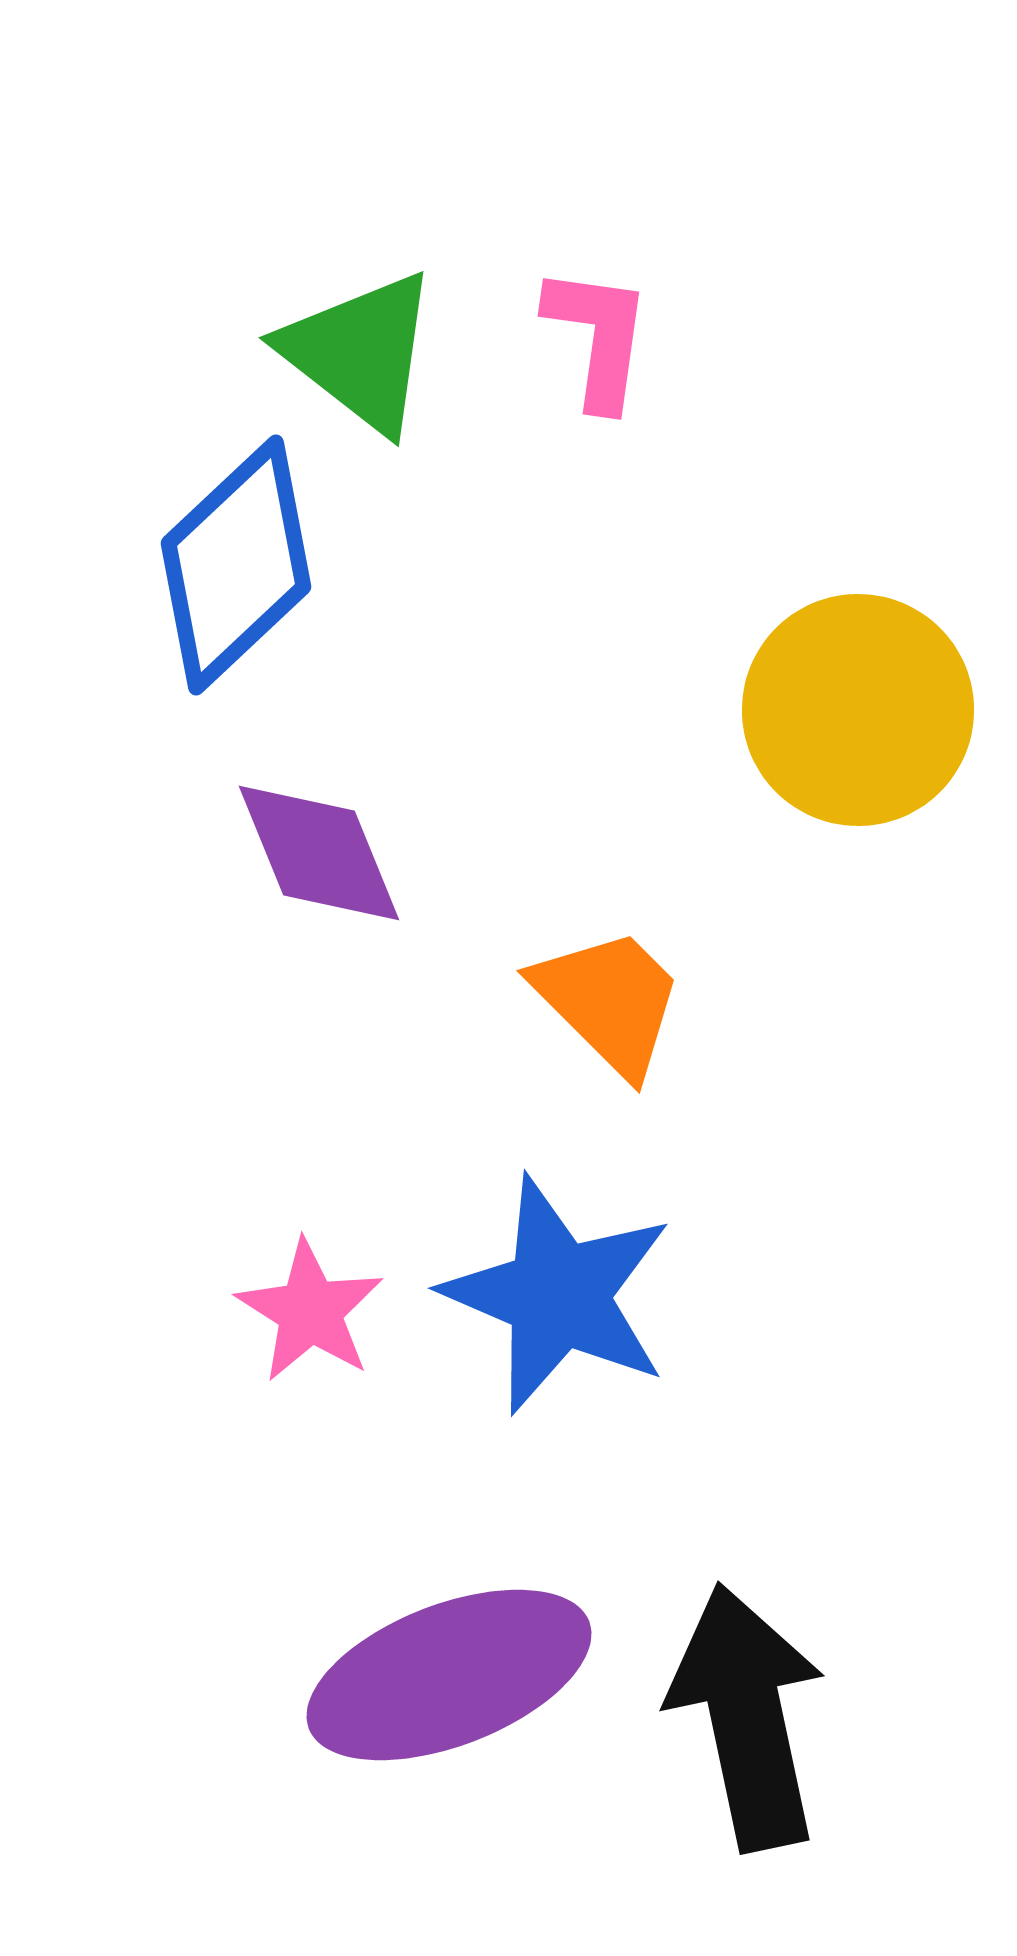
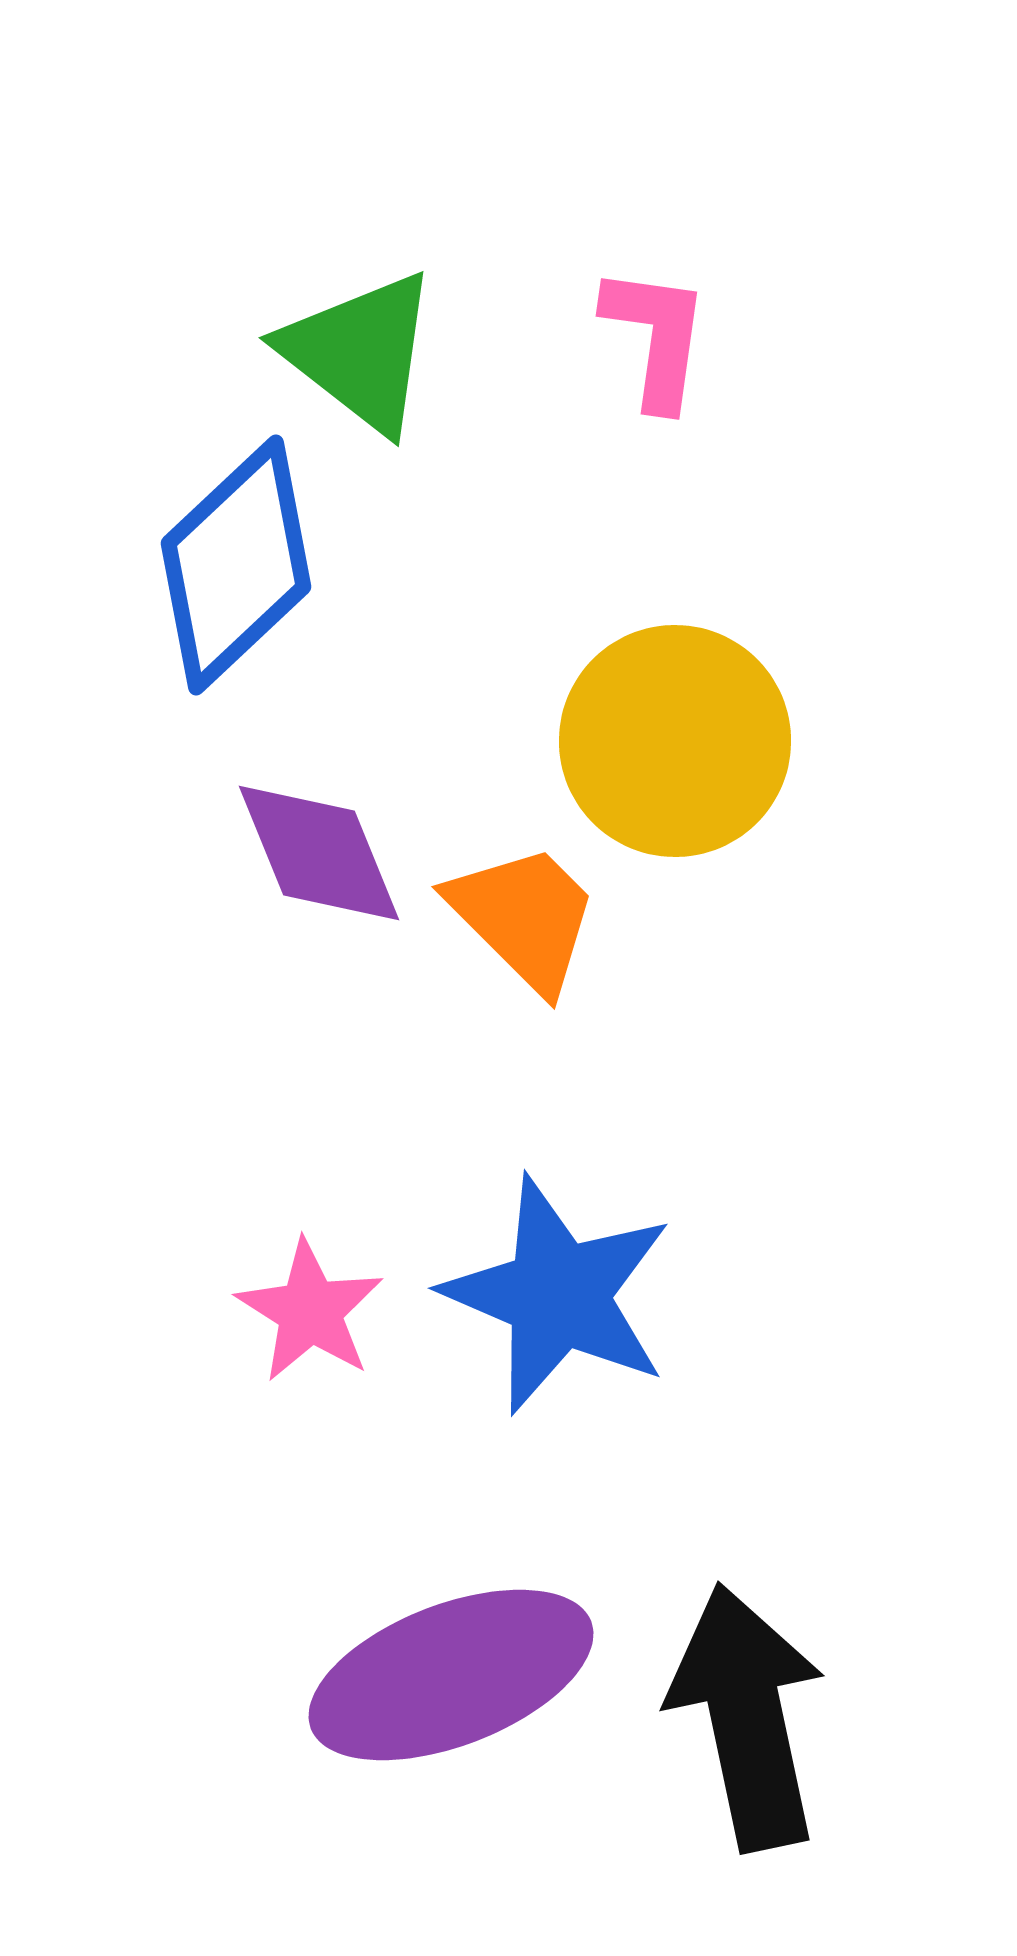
pink L-shape: moved 58 px right
yellow circle: moved 183 px left, 31 px down
orange trapezoid: moved 85 px left, 84 px up
purple ellipse: moved 2 px right
